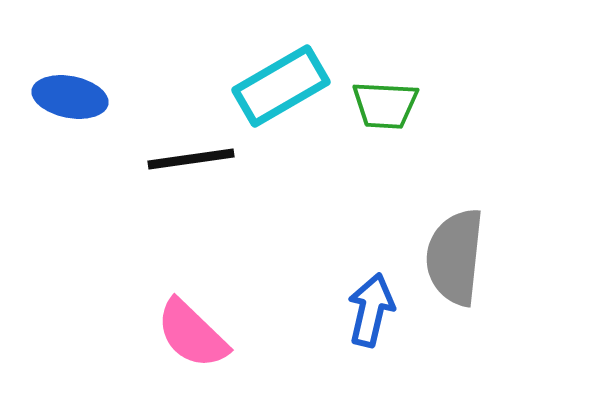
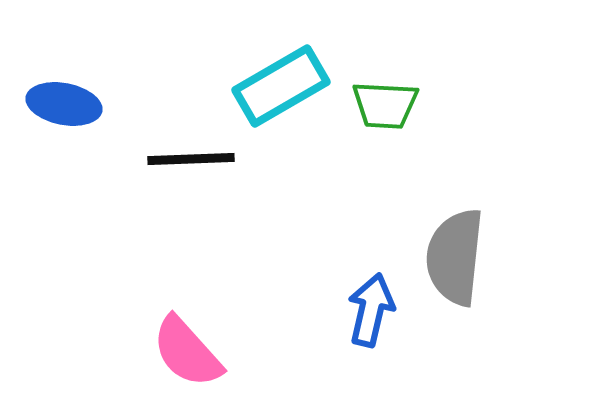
blue ellipse: moved 6 px left, 7 px down
black line: rotated 6 degrees clockwise
pink semicircle: moved 5 px left, 18 px down; rotated 4 degrees clockwise
